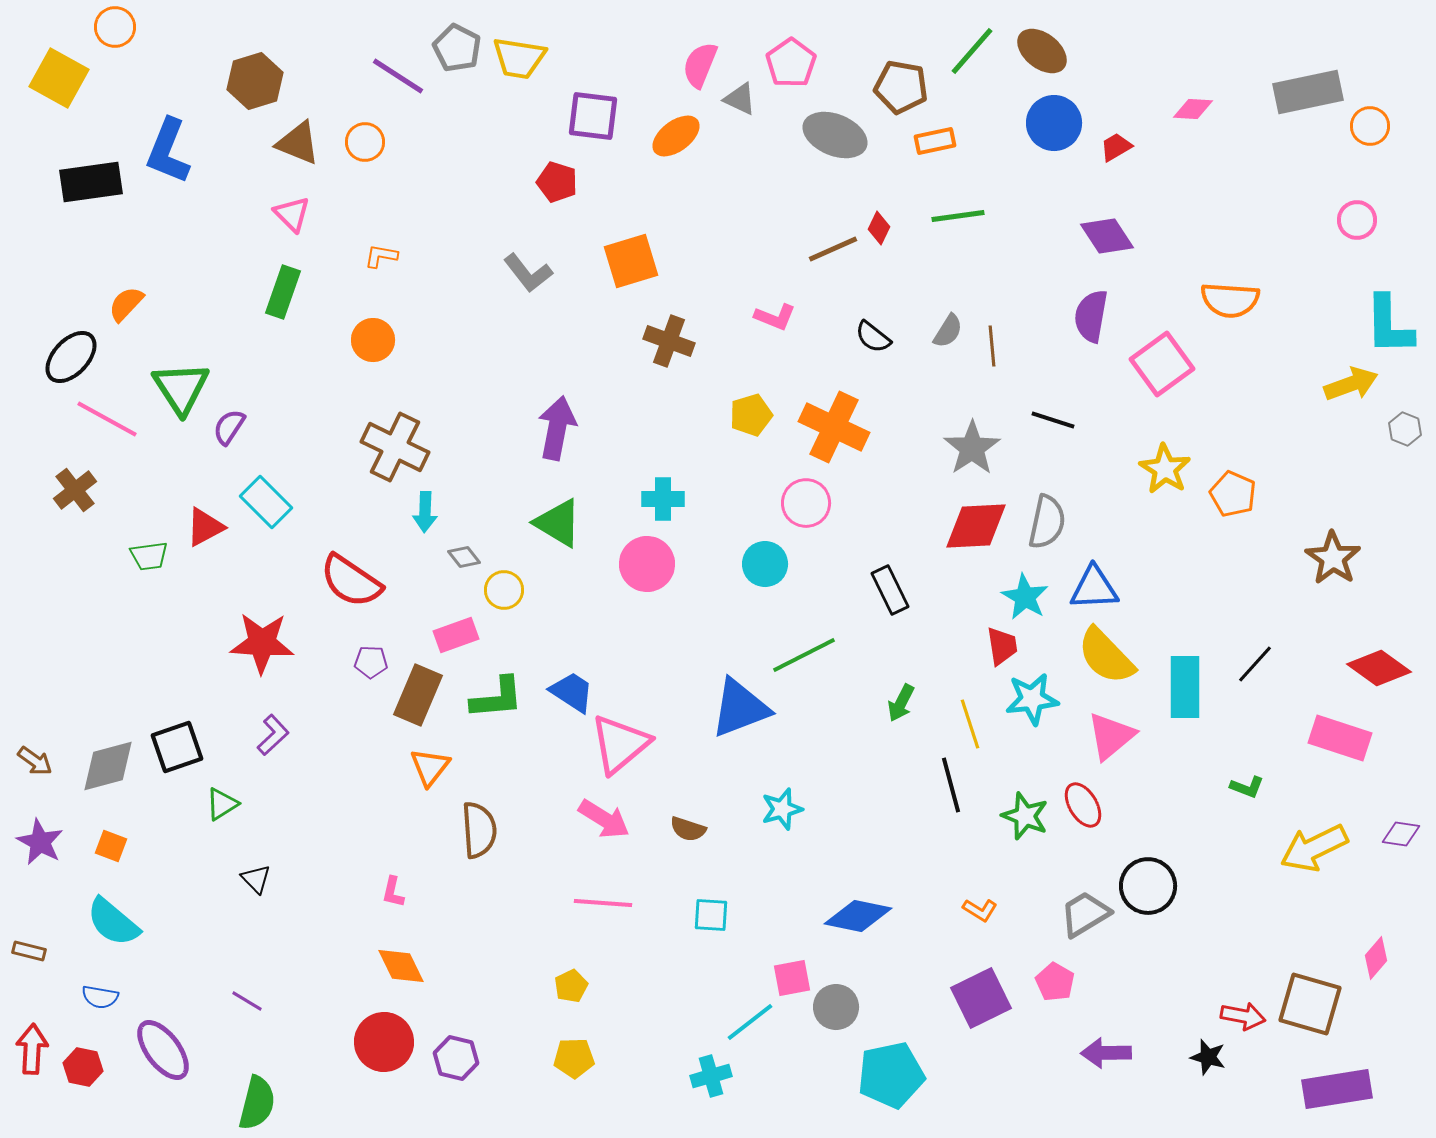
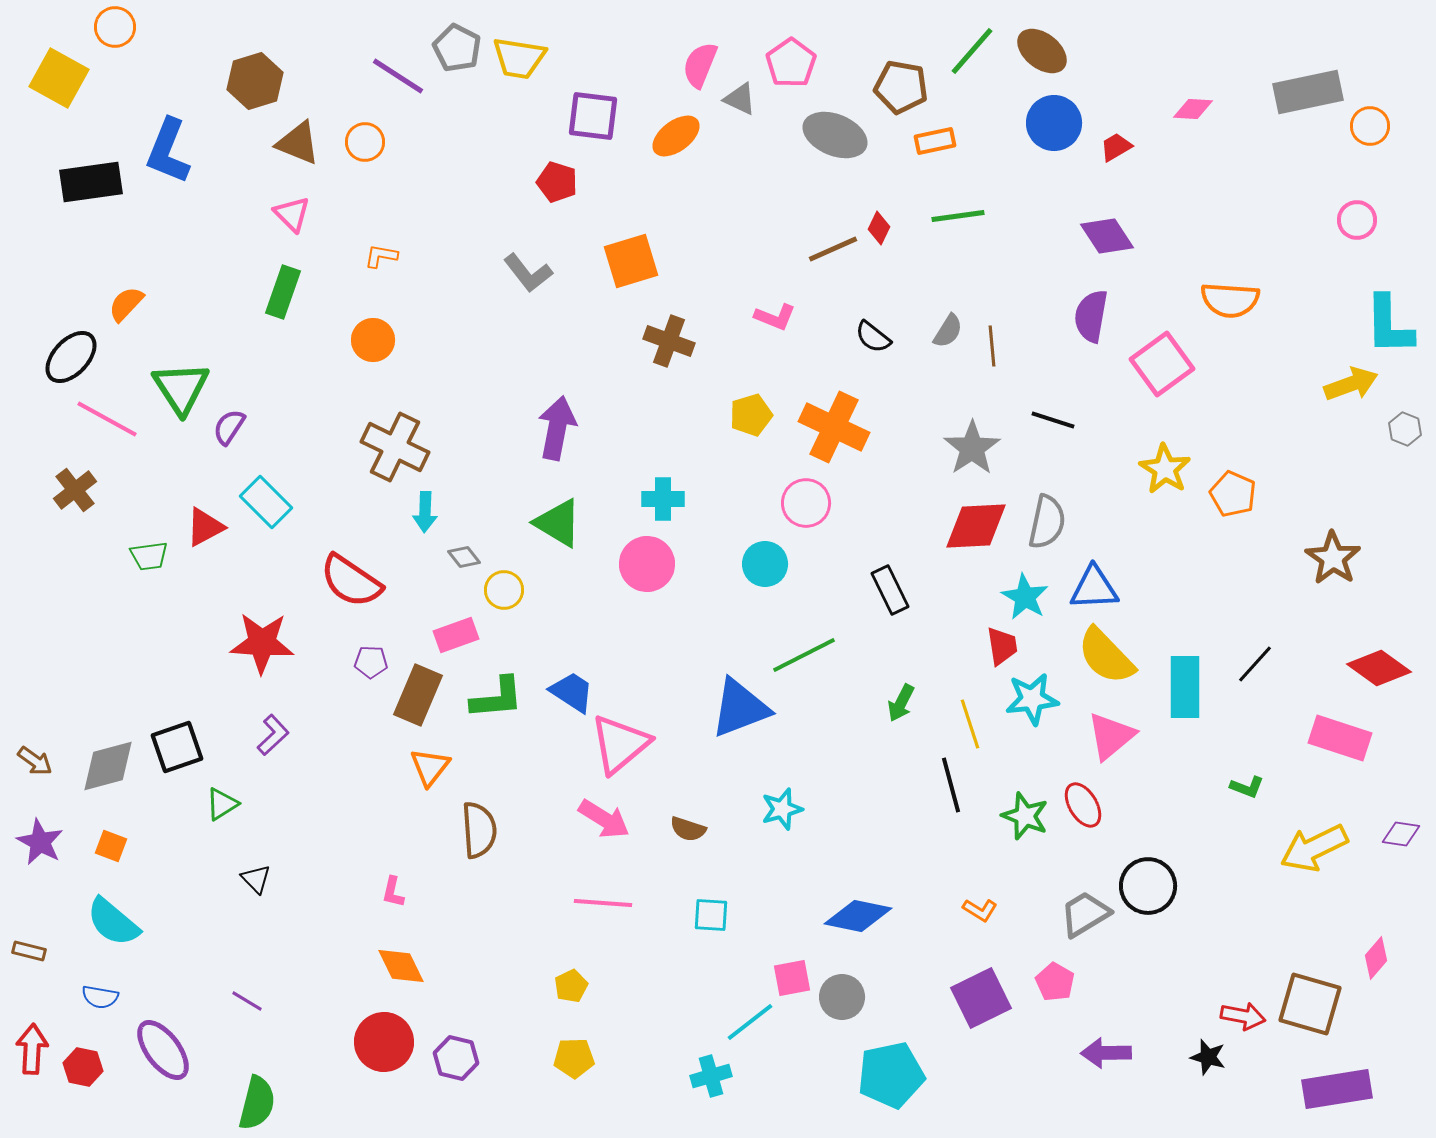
gray circle at (836, 1007): moved 6 px right, 10 px up
